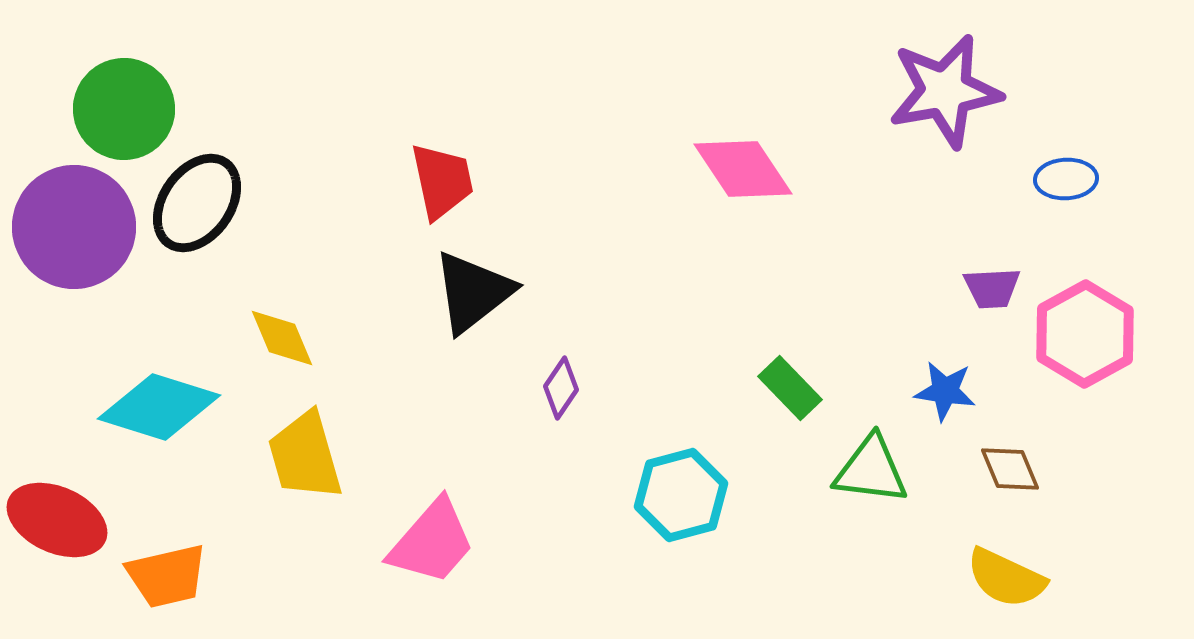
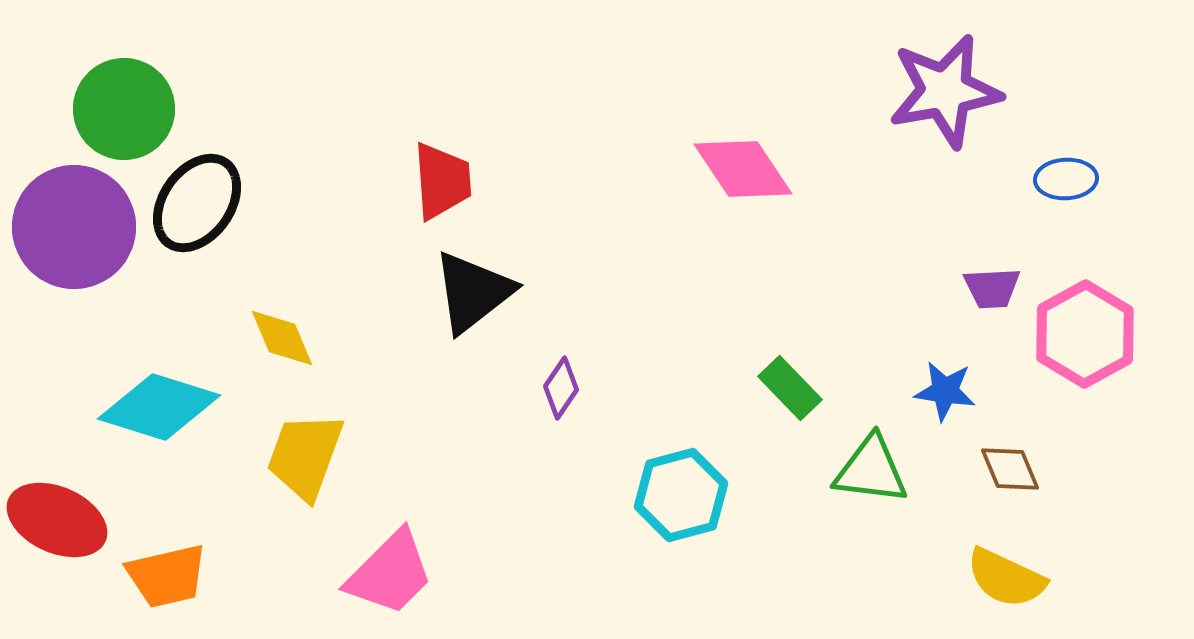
red trapezoid: rotated 8 degrees clockwise
yellow trapezoid: rotated 36 degrees clockwise
pink trapezoid: moved 42 px left, 31 px down; rotated 4 degrees clockwise
